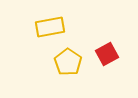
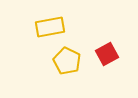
yellow pentagon: moved 1 px left, 1 px up; rotated 8 degrees counterclockwise
